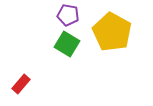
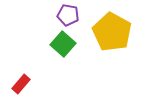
green square: moved 4 px left; rotated 10 degrees clockwise
